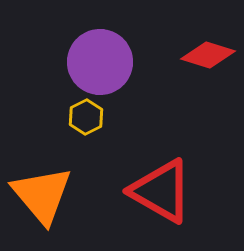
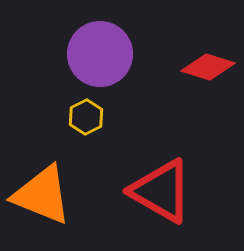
red diamond: moved 12 px down
purple circle: moved 8 px up
orange triangle: rotated 28 degrees counterclockwise
